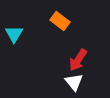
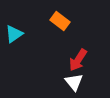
cyan triangle: rotated 24 degrees clockwise
